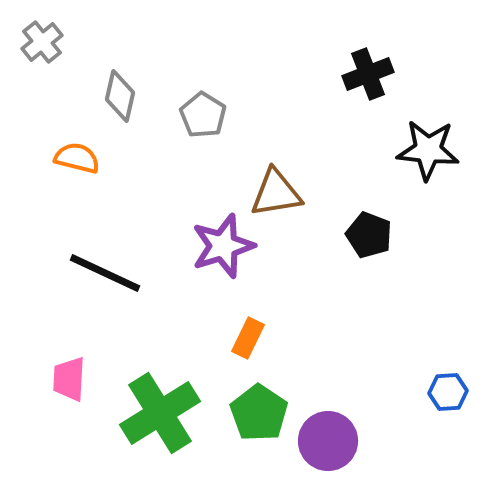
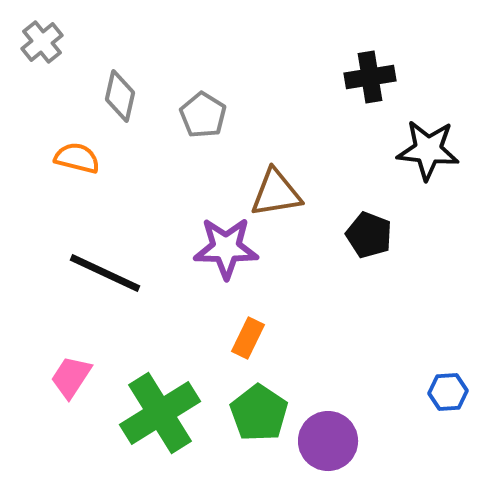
black cross: moved 2 px right, 3 px down; rotated 12 degrees clockwise
purple star: moved 3 px right, 2 px down; rotated 18 degrees clockwise
pink trapezoid: moved 2 px right, 2 px up; rotated 30 degrees clockwise
